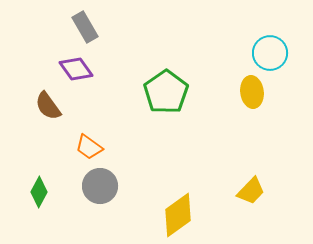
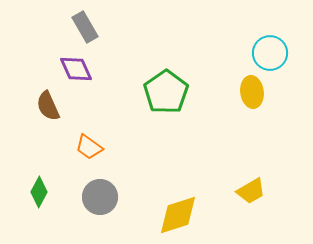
purple diamond: rotated 12 degrees clockwise
brown semicircle: rotated 12 degrees clockwise
gray circle: moved 11 px down
yellow trapezoid: rotated 16 degrees clockwise
yellow diamond: rotated 18 degrees clockwise
